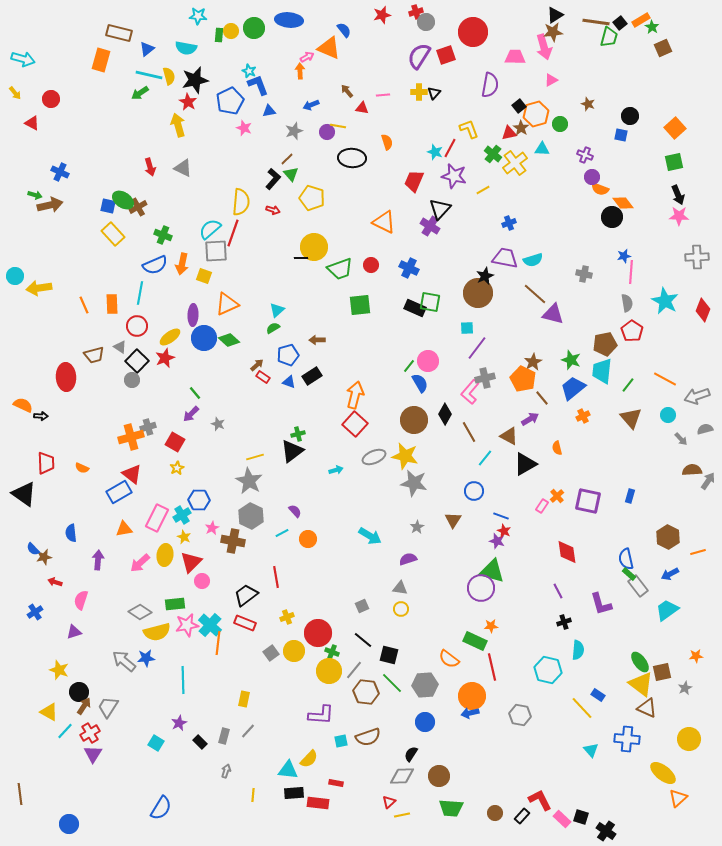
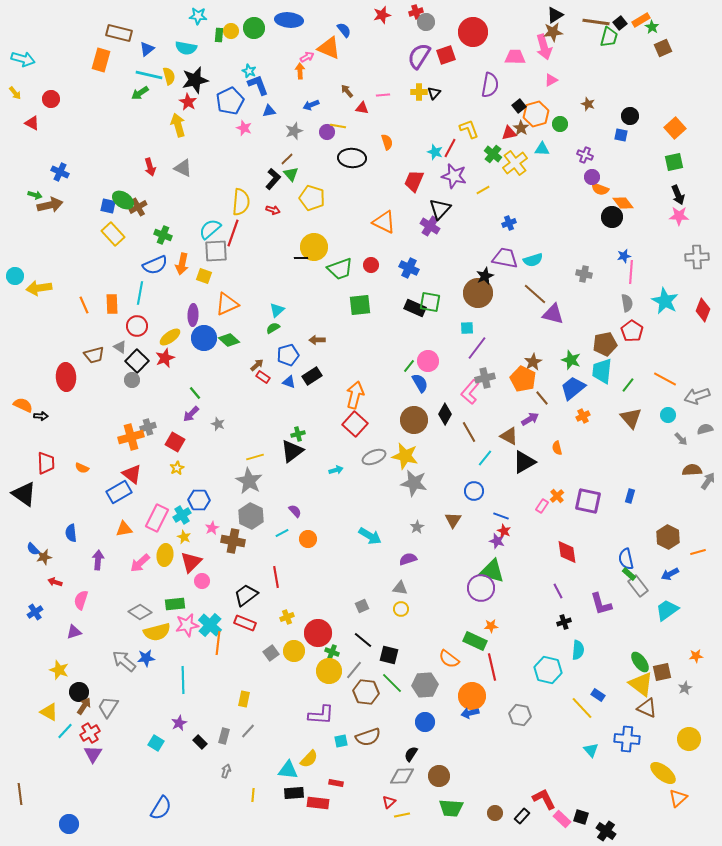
black triangle at (525, 464): moved 1 px left, 2 px up
red L-shape at (540, 800): moved 4 px right, 1 px up
